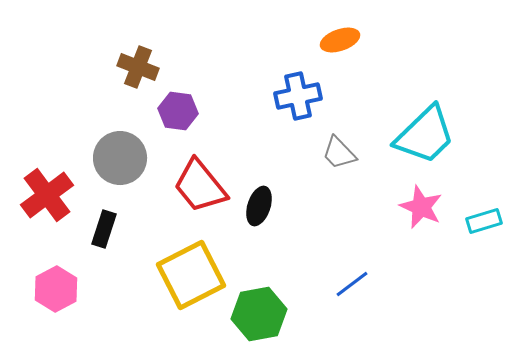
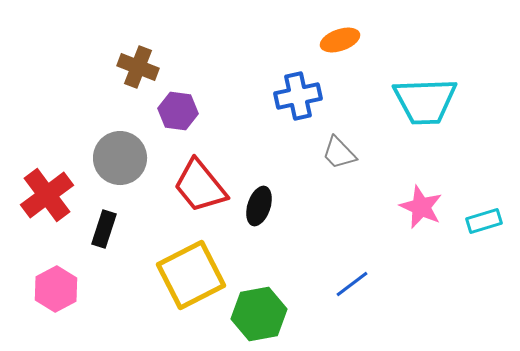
cyan trapezoid: moved 34 px up; rotated 42 degrees clockwise
